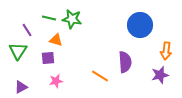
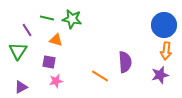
green line: moved 2 px left
blue circle: moved 24 px right
purple square: moved 1 px right, 4 px down; rotated 16 degrees clockwise
